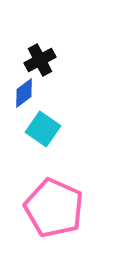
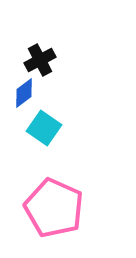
cyan square: moved 1 px right, 1 px up
